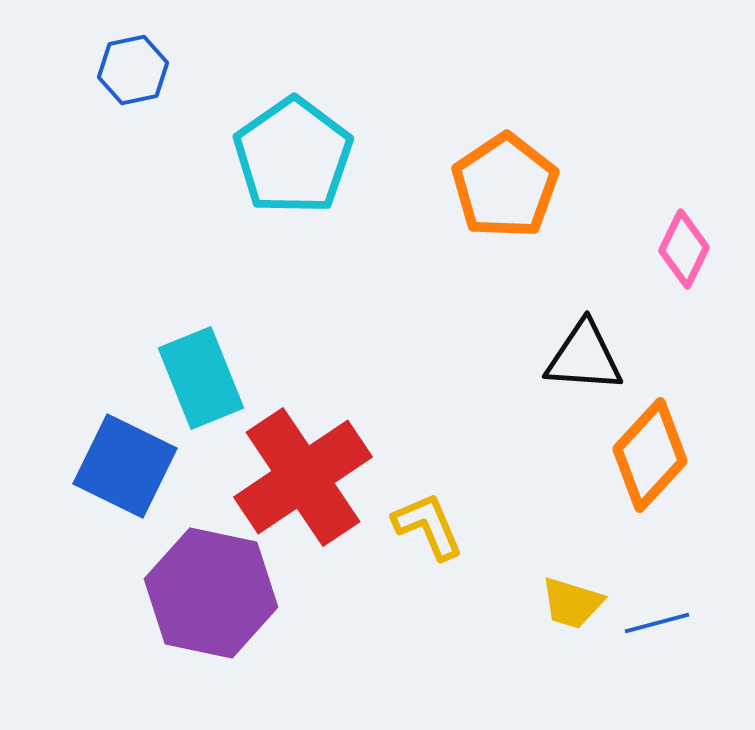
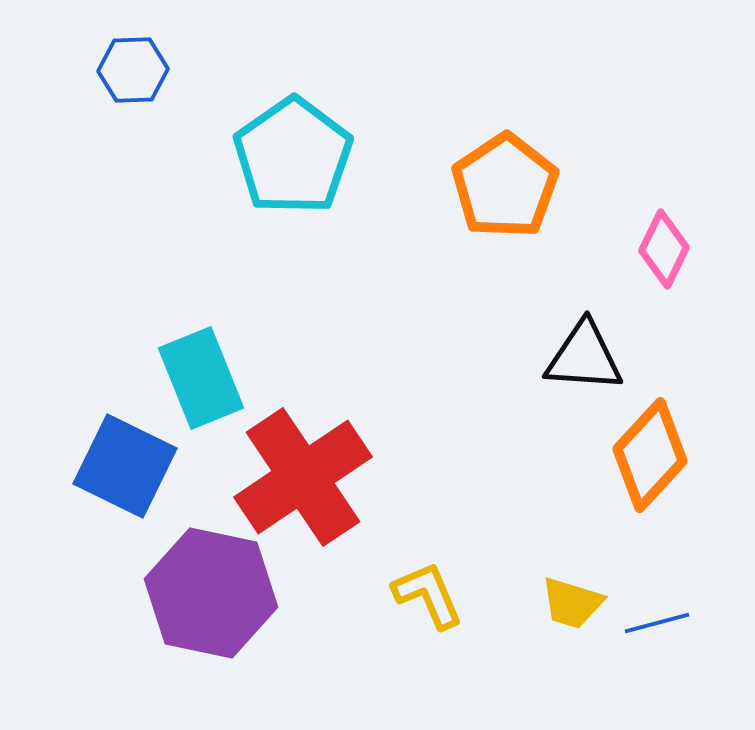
blue hexagon: rotated 10 degrees clockwise
pink diamond: moved 20 px left
yellow L-shape: moved 69 px down
